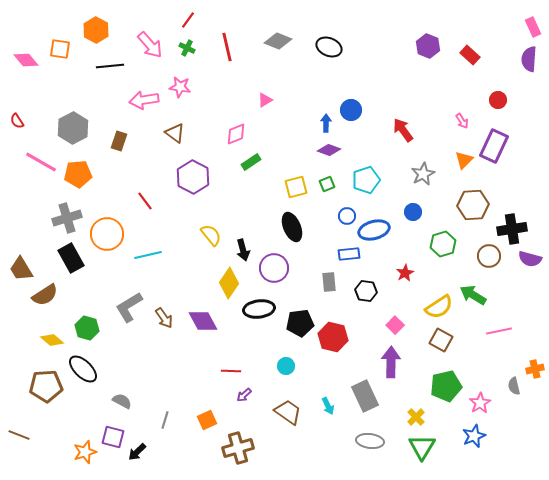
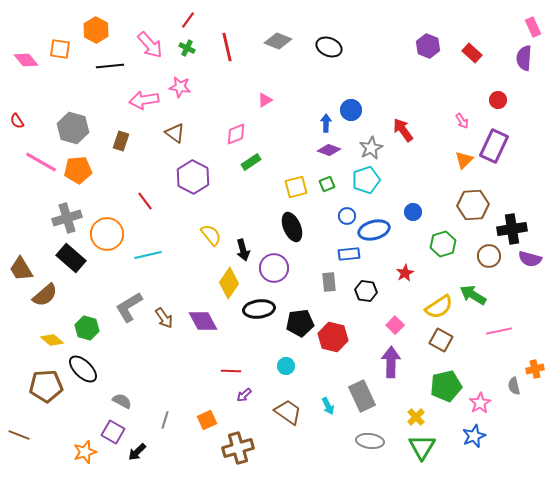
red rectangle at (470, 55): moved 2 px right, 2 px up
purple semicircle at (529, 59): moved 5 px left, 1 px up
gray hexagon at (73, 128): rotated 16 degrees counterclockwise
brown rectangle at (119, 141): moved 2 px right
orange pentagon at (78, 174): moved 4 px up
gray star at (423, 174): moved 52 px left, 26 px up
black rectangle at (71, 258): rotated 20 degrees counterclockwise
brown semicircle at (45, 295): rotated 8 degrees counterclockwise
gray rectangle at (365, 396): moved 3 px left
purple square at (113, 437): moved 5 px up; rotated 15 degrees clockwise
